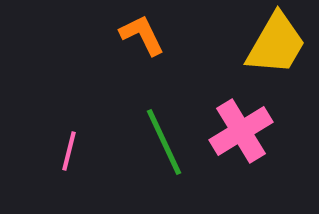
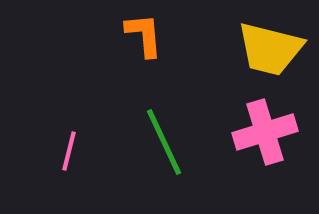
orange L-shape: moved 2 px right; rotated 21 degrees clockwise
yellow trapezoid: moved 6 px left, 5 px down; rotated 74 degrees clockwise
pink cross: moved 24 px right, 1 px down; rotated 14 degrees clockwise
